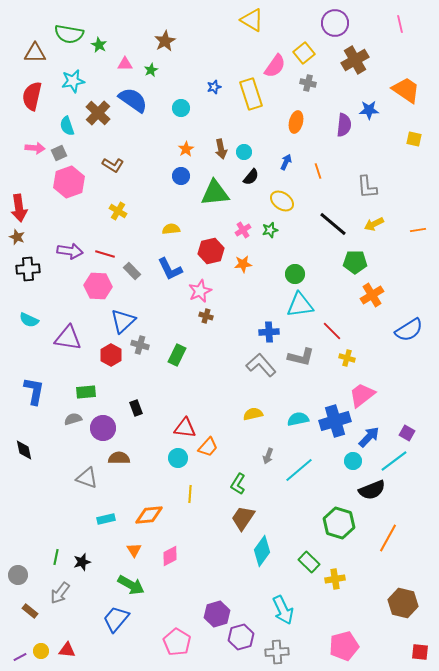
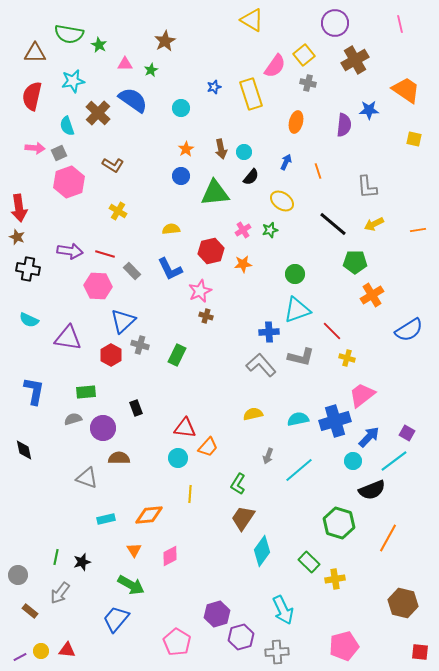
yellow square at (304, 53): moved 2 px down
black cross at (28, 269): rotated 15 degrees clockwise
cyan triangle at (300, 305): moved 3 px left, 5 px down; rotated 12 degrees counterclockwise
